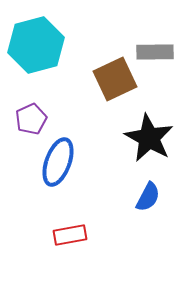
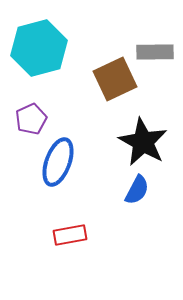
cyan hexagon: moved 3 px right, 3 px down
black star: moved 6 px left, 4 px down
blue semicircle: moved 11 px left, 7 px up
